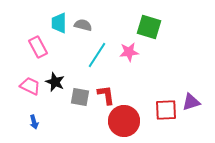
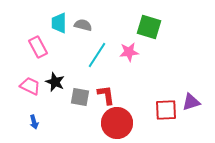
red circle: moved 7 px left, 2 px down
